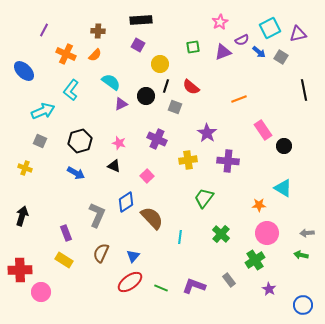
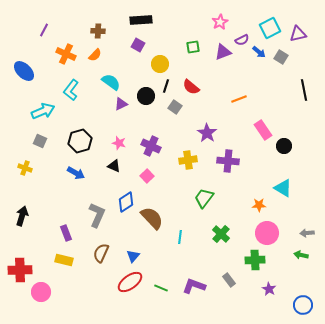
gray square at (175, 107): rotated 16 degrees clockwise
purple cross at (157, 139): moved 6 px left, 7 px down
yellow rectangle at (64, 260): rotated 18 degrees counterclockwise
green cross at (255, 260): rotated 30 degrees clockwise
